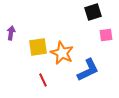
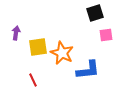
black square: moved 2 px right, 1 px down
purple arrow: moved 5 px right
blue L-shape: rotated 20 degrees clockwise
red line: moved 10 px left
